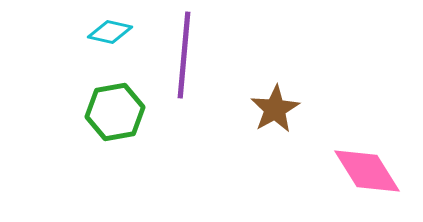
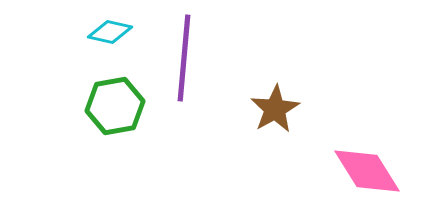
purple line: moved 3 px down
green hexagon: moved 6 px up
